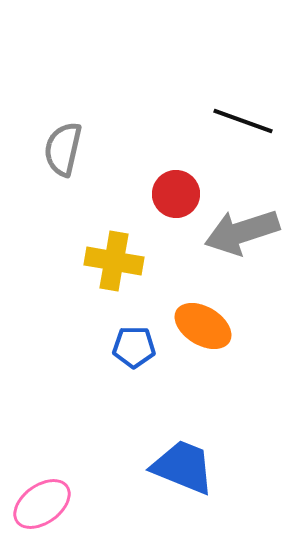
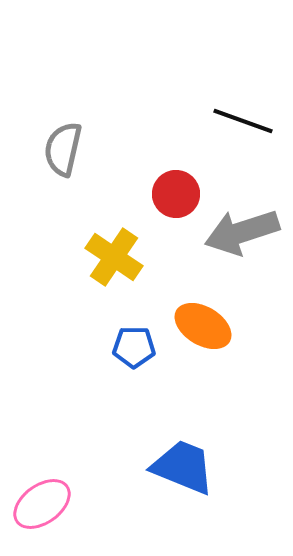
yellow cross: moved 4 px up; rotated 24 degrees clockwise
